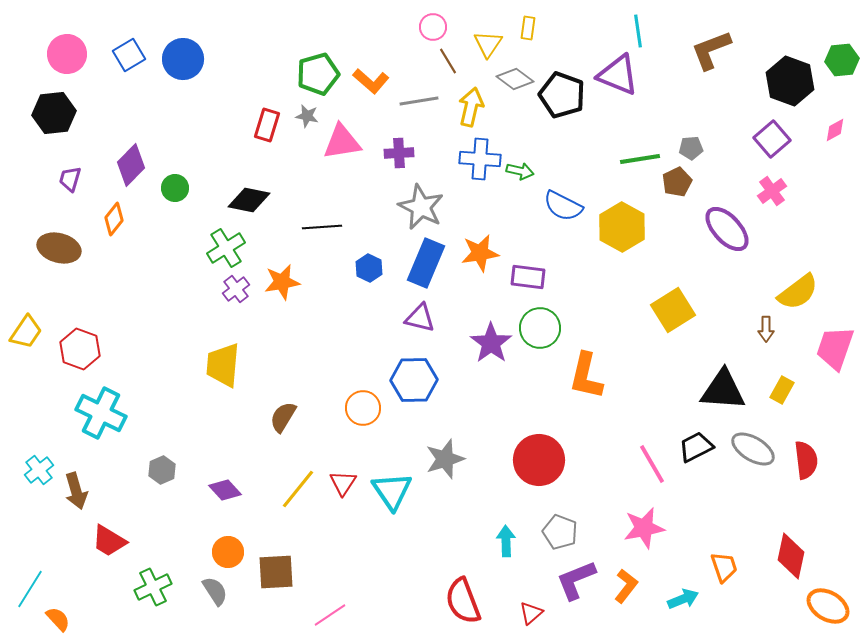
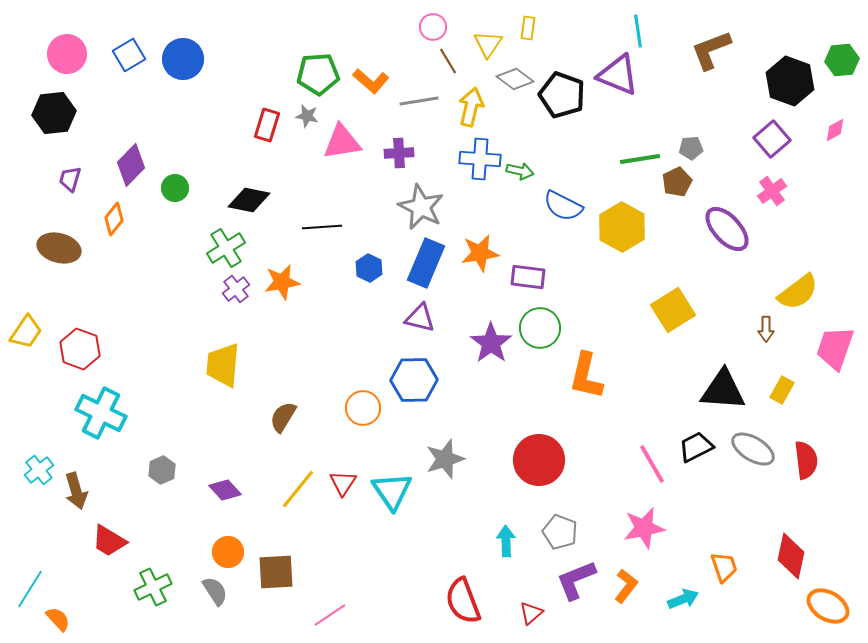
green pentagon at (318, 74): rotated 12 degrees clockwise
